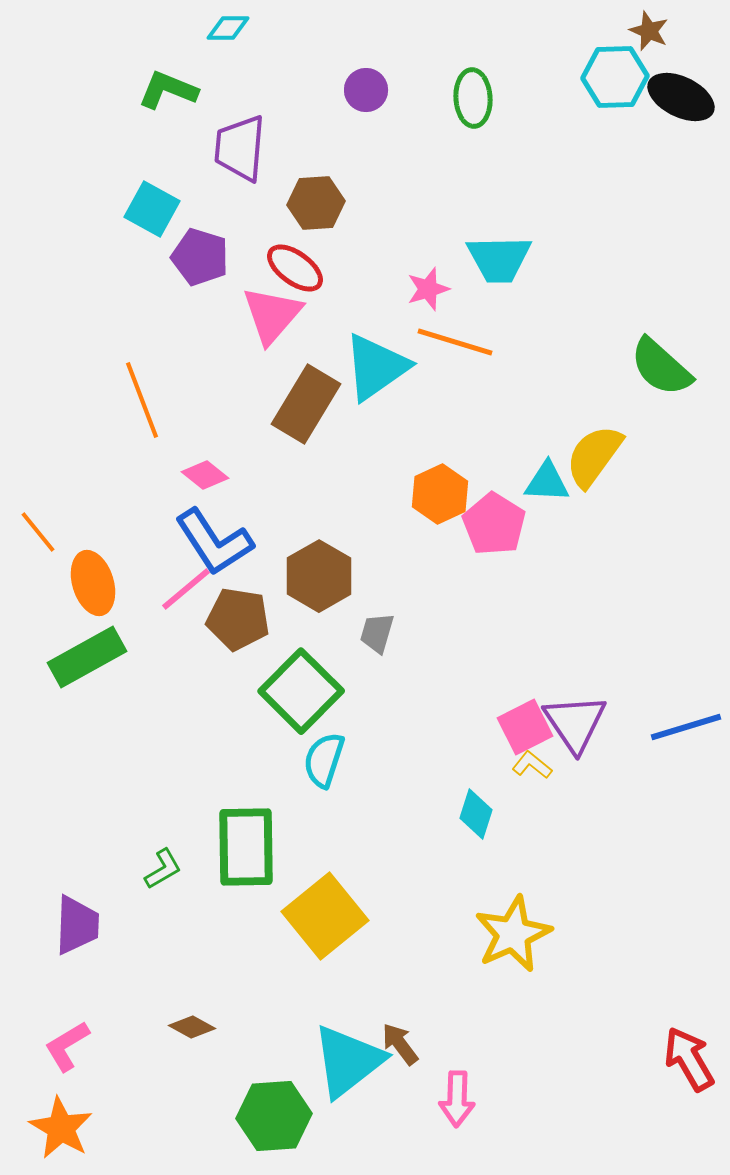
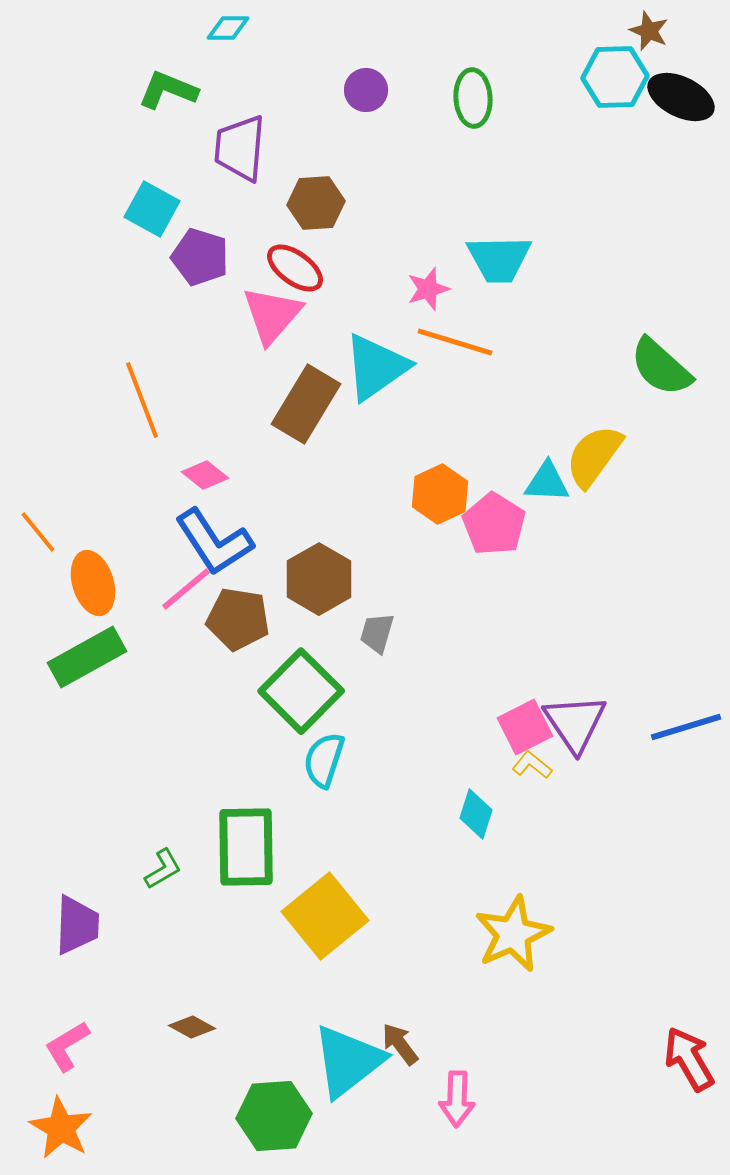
brown hexagon at (319, 576): moved 3 px down
